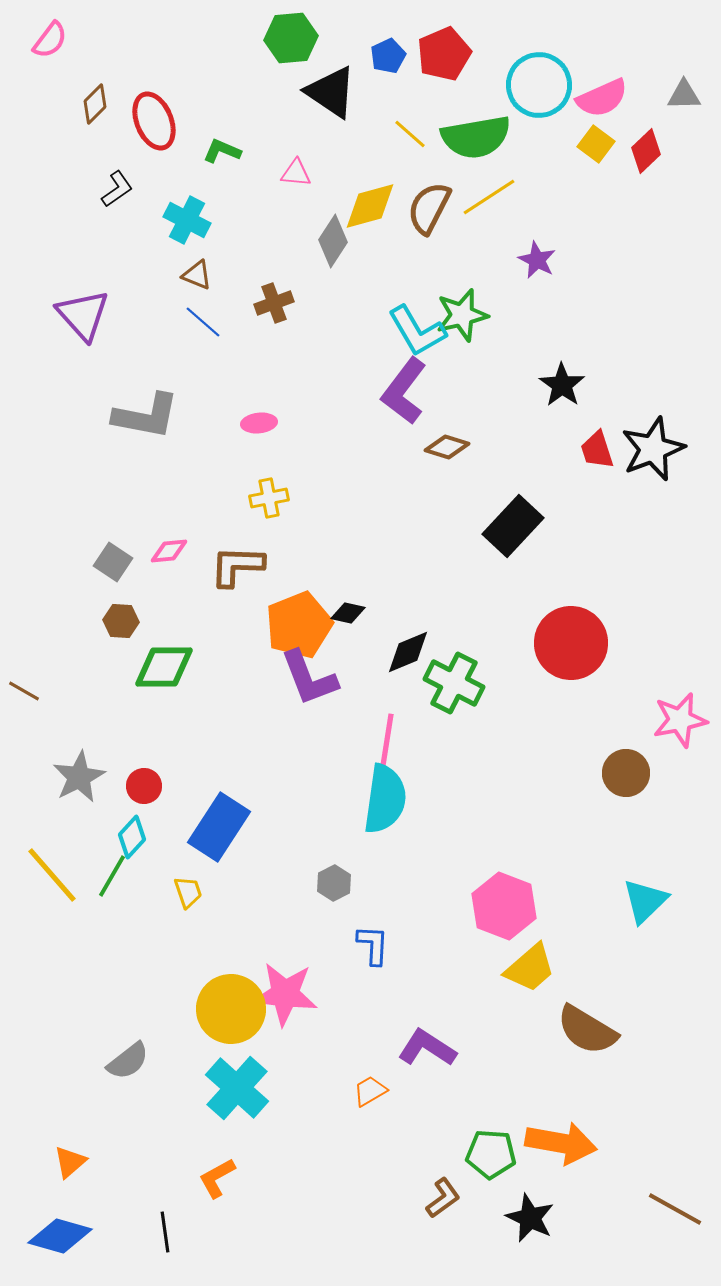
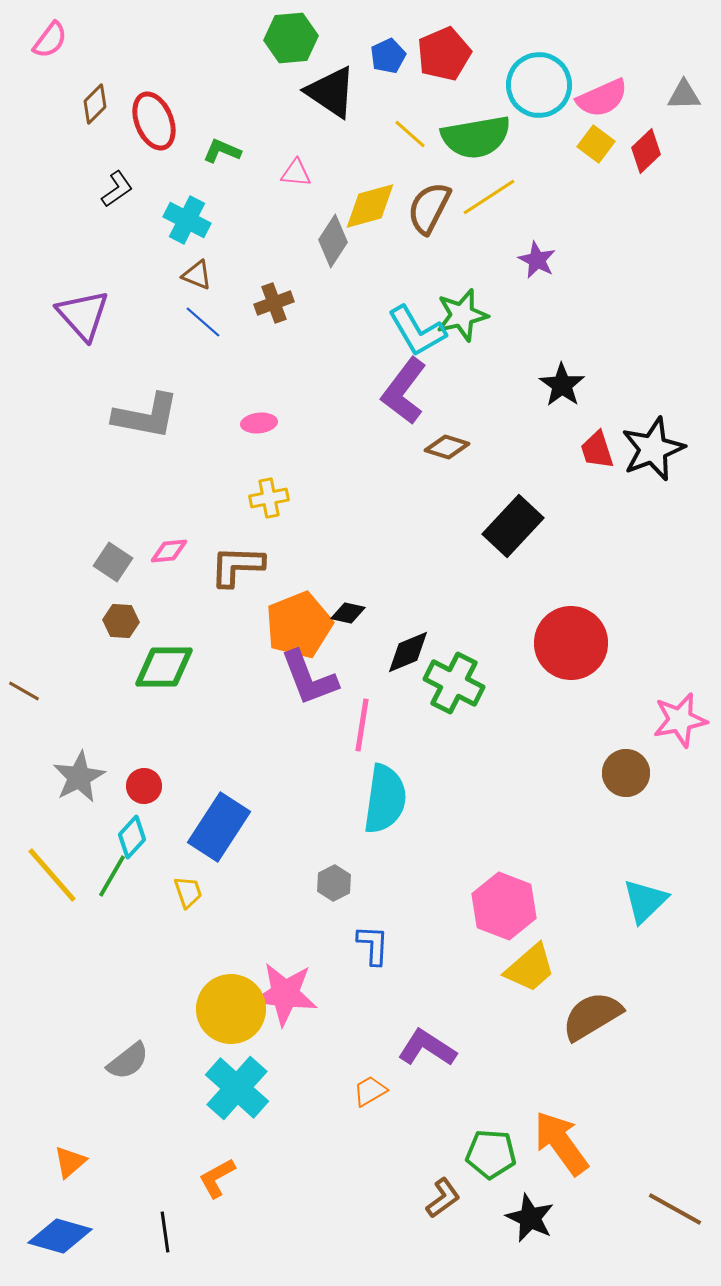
pink line at (387, 740): moved 25 px left, 15 px up
brown semicircle at (587, 1030): moved 5 px right, 14 px up; rotated 118 degrees clockwise
orange arrow at (561, 1143): rotated 136 degrees counterclockwise
